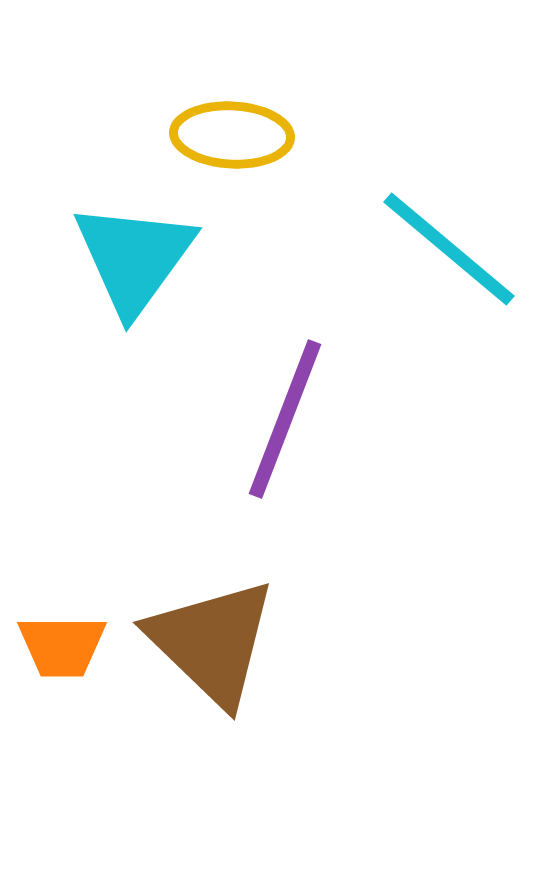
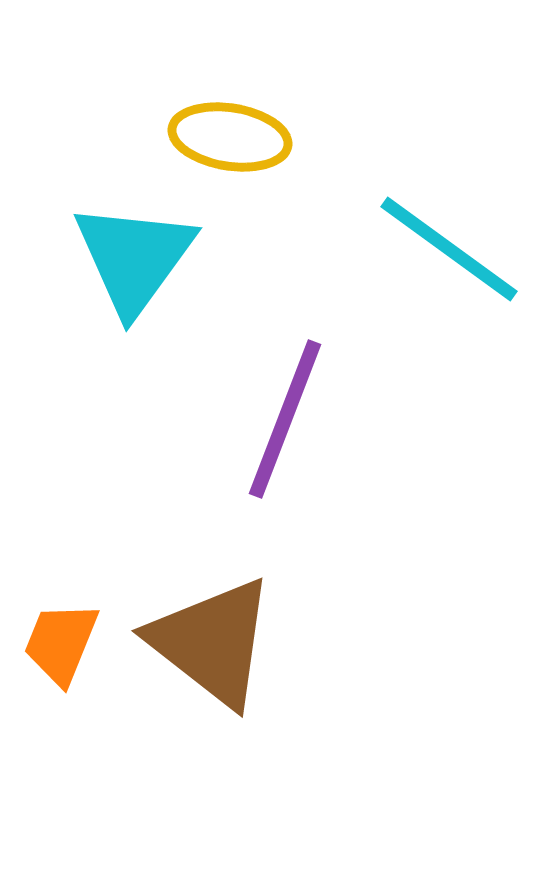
yellow ellipse: moved 2 px left, 2 px down; rotated 6 degrees clockwise
cyan line: rotated 4 degrees counterclockwise
brown triangle: rotated 6 degrees counterclockwise
orange trapezoid: moved 1 px left, 3 px up; rotated 112 degrees clockwise
